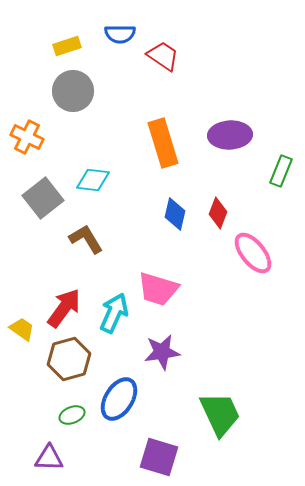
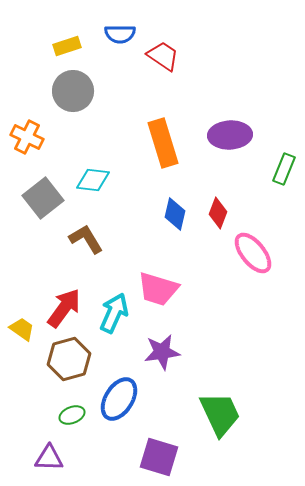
green rectangle: moved 3 px right, 2 px up
